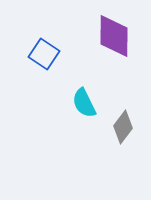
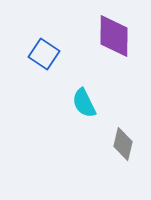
gray diamond: moved 17 px down; rotated 24 degrees counterclockwise
